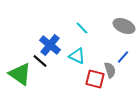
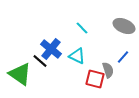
blue cross: moved 1 px right, 4 px down
gray semicircle: moved 2 px left
